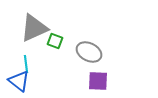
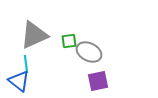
gray triangle: moved 7 px down
green square: moved 14 px right; rotated 28 degrees counterclockwise
purple square: rotated 15 degrees counterclockwise
